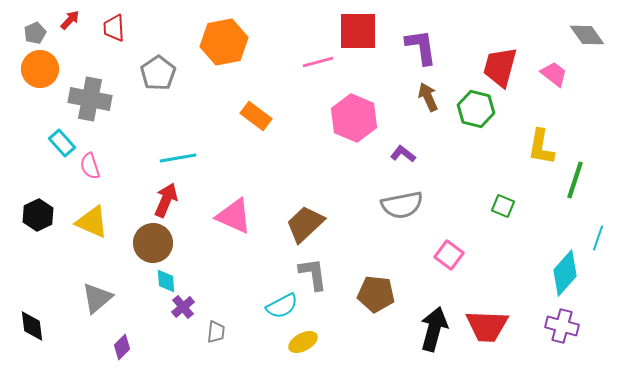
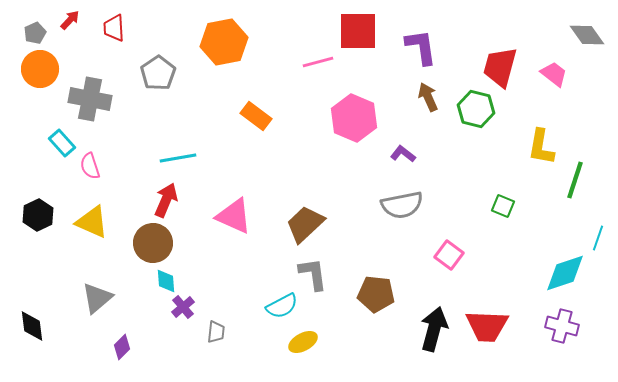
cyan diamond at (565, 273): rotated 30 degrees clockwise
